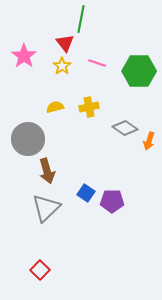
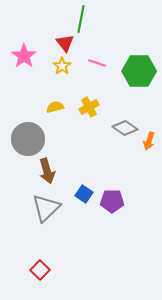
yellow cross: rotated 18 degrees counterclockwise
blue square: moved 2 px left, 1 px down
